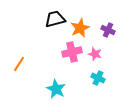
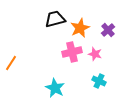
purple cross: rotated 24 degrees clockwise
orange line: moved 8 px left, 1 px up
cyan cross: moved 1 px right, 3 px down
cyan star: moved 1 px left, 1 px up
